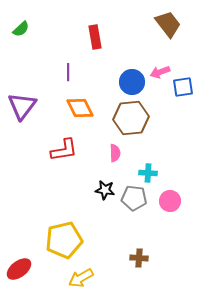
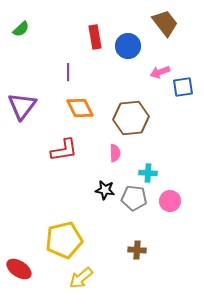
brown trapezoid: moved 3 px left, 1 px up
blue circle: moved 4 px left, 36 px up
brown cross: moved 2 px left, 8 px up
red ellipse: rotated 70 degrees clockwise
yellow arrow: rotated 10 degrees counterclockwise
